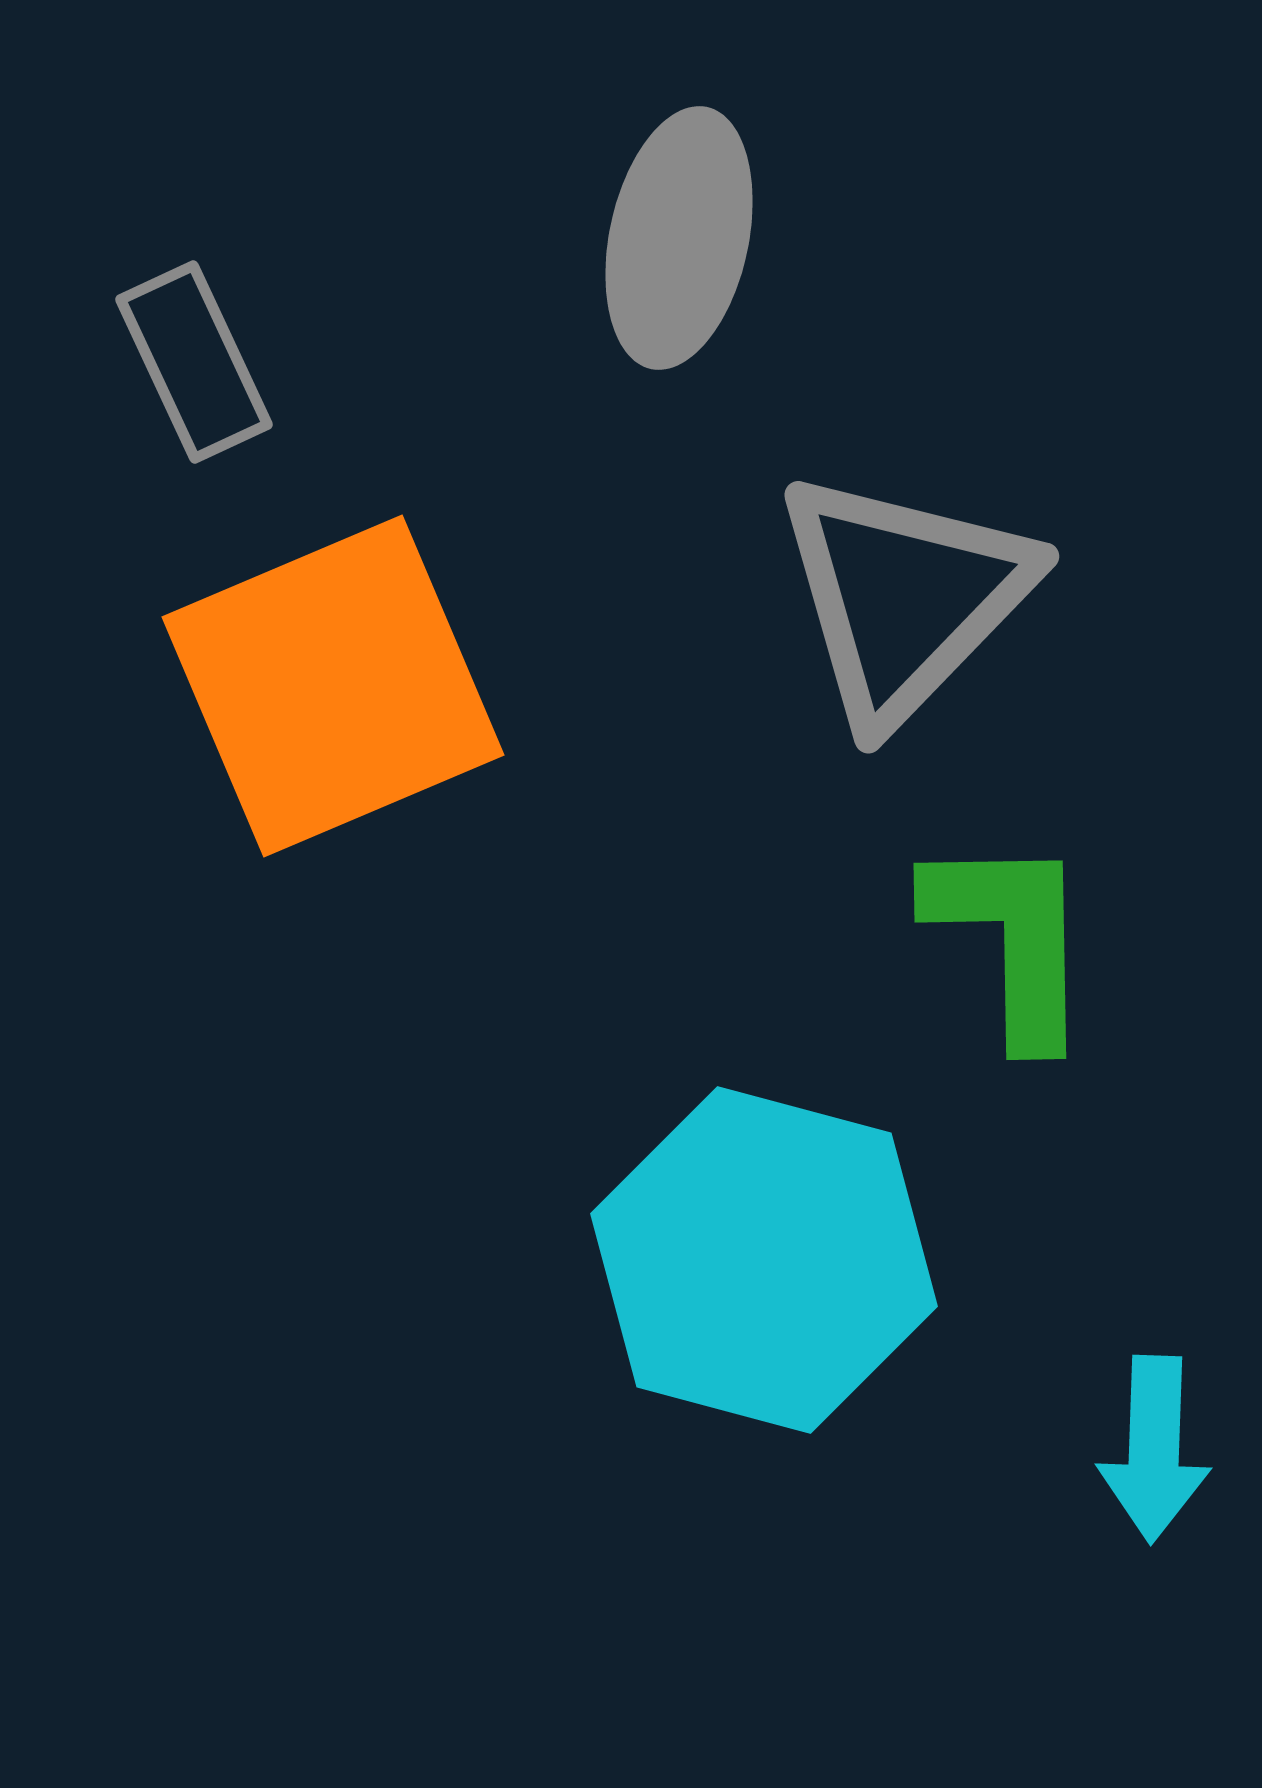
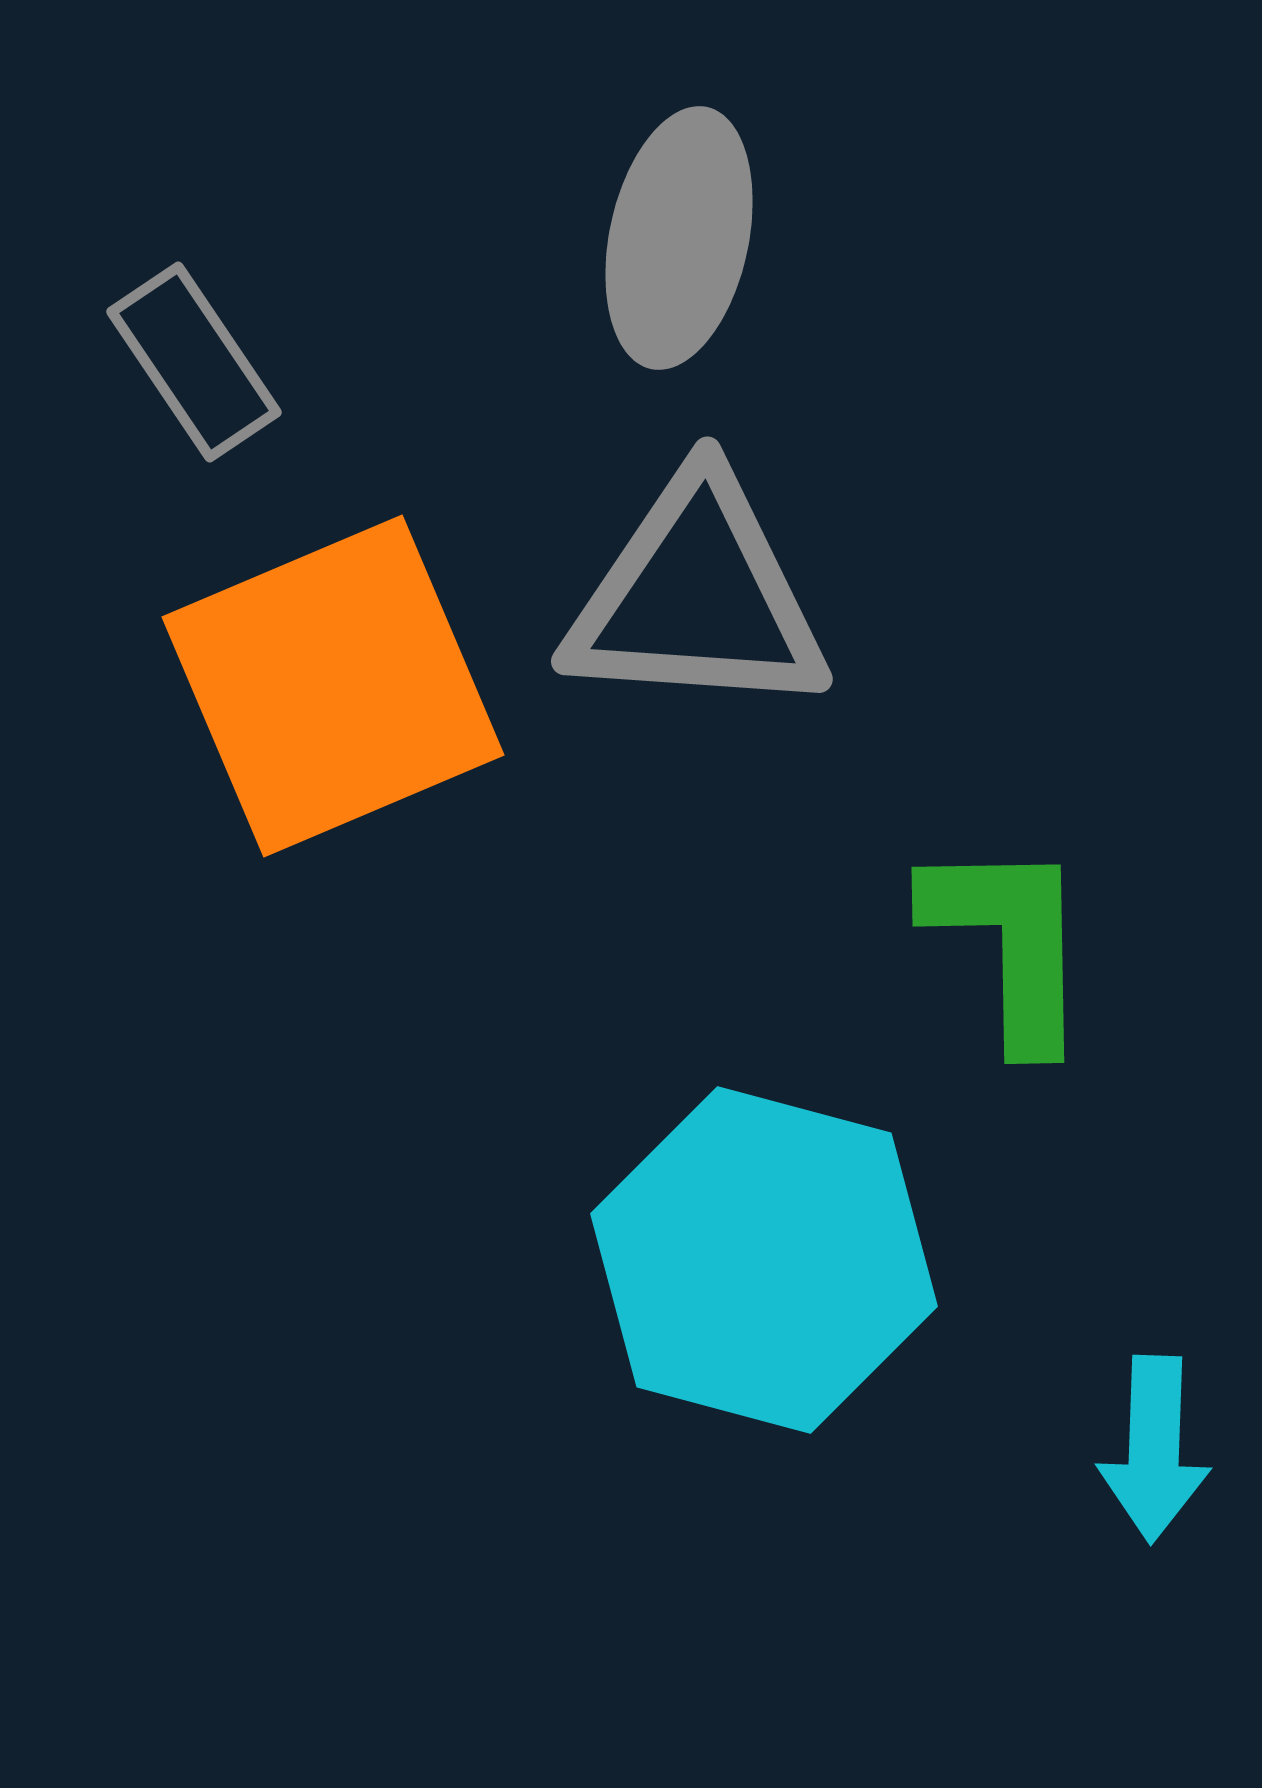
gray rectangle: rotated 9 degrees counterclockwise
gray triangle: moved 207 px left; rotated 50 degrees clockwise
green L-shape: moved 2 px left, 4 px down
